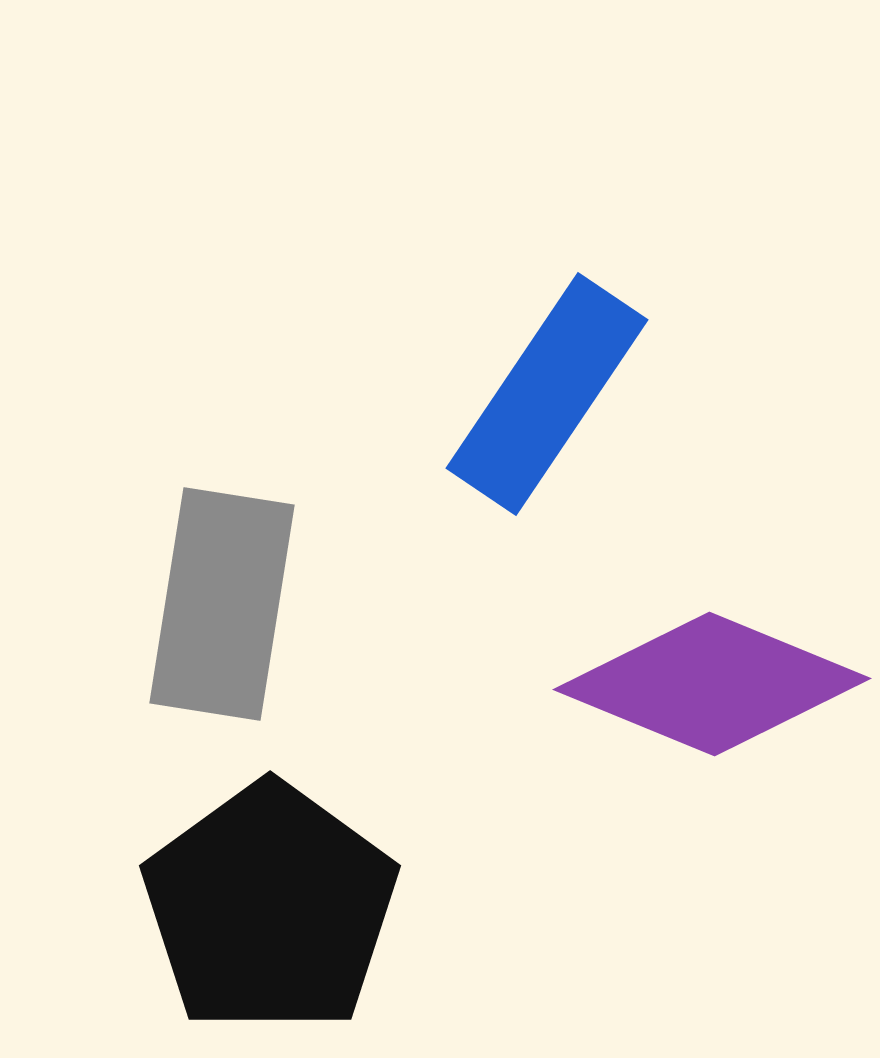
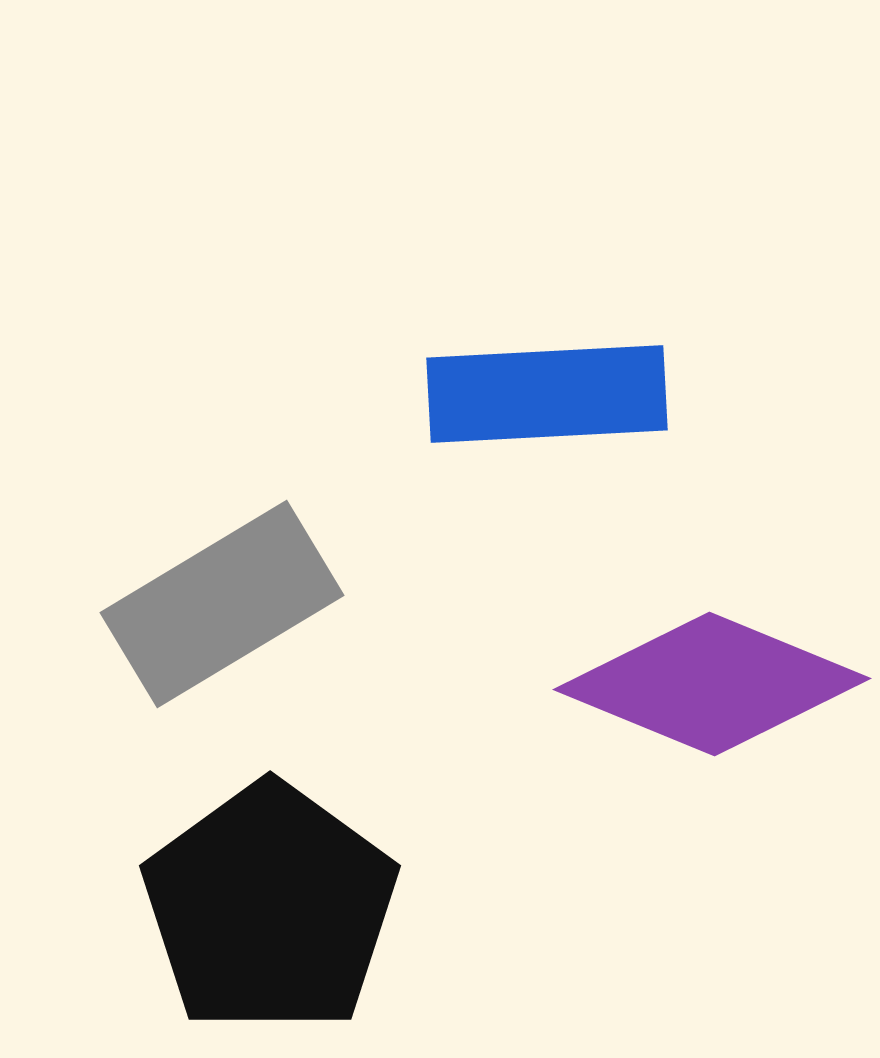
blue rectangle: rotated 53 degrees clockwise
gray rectangle: rotated 50 degrees clockwise
